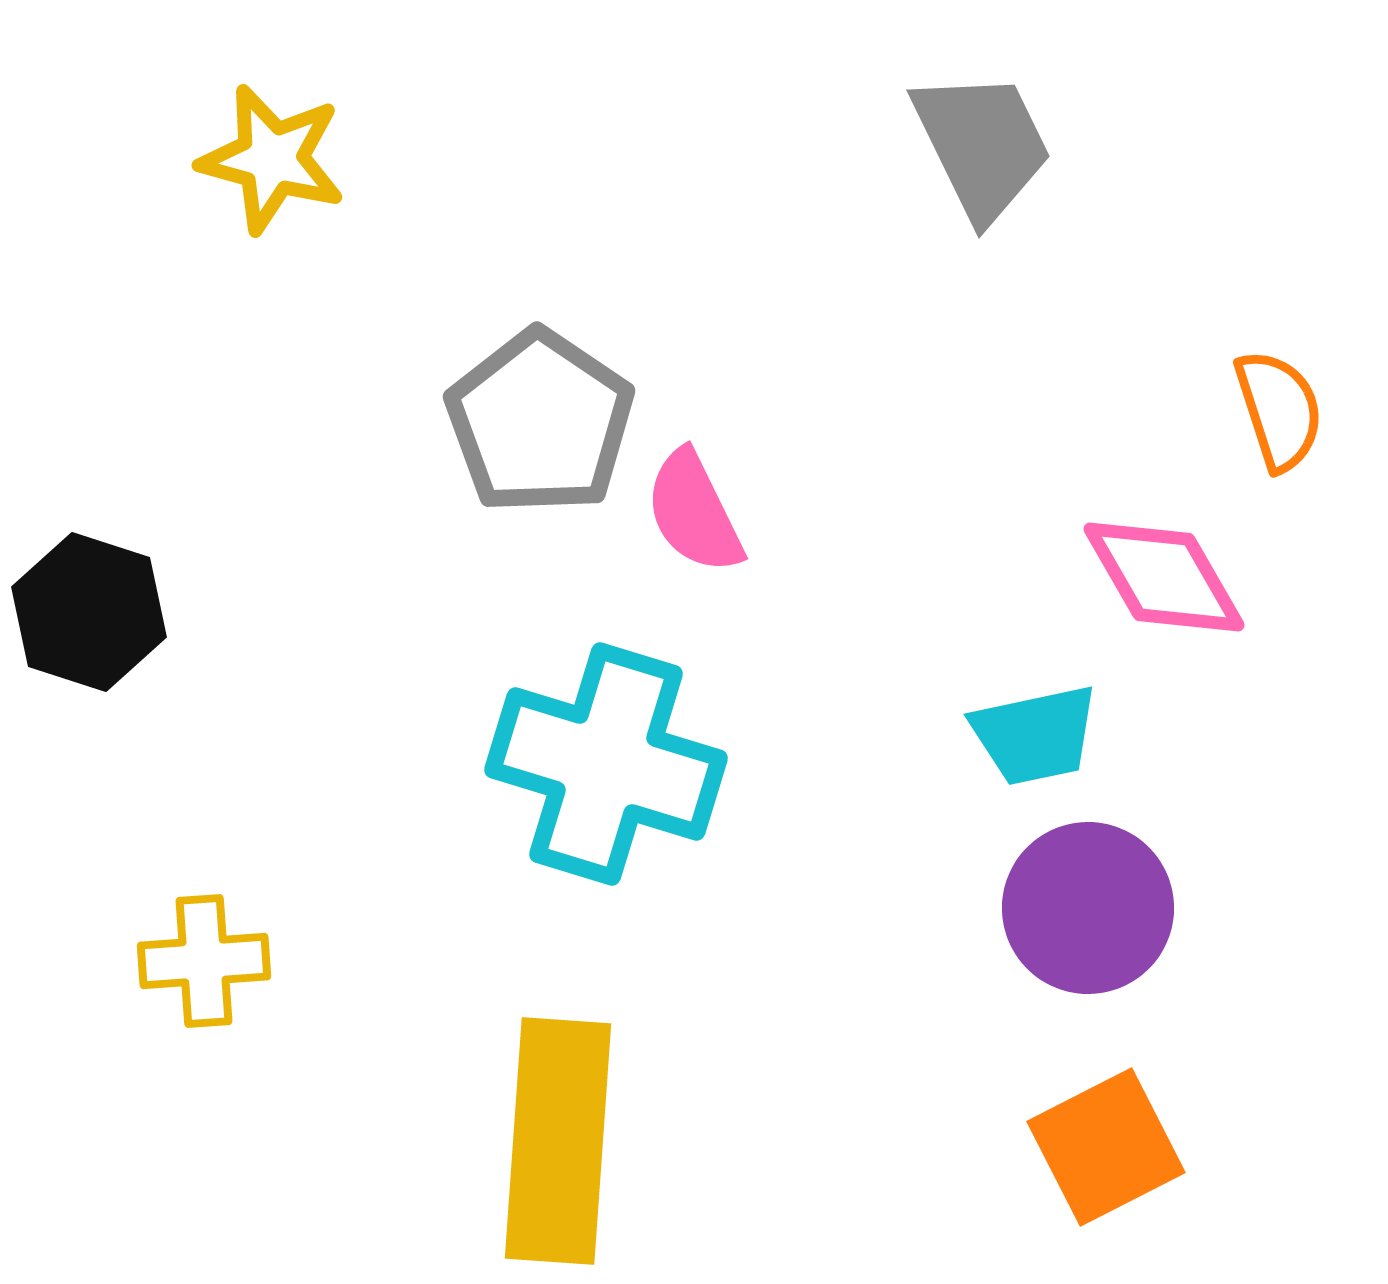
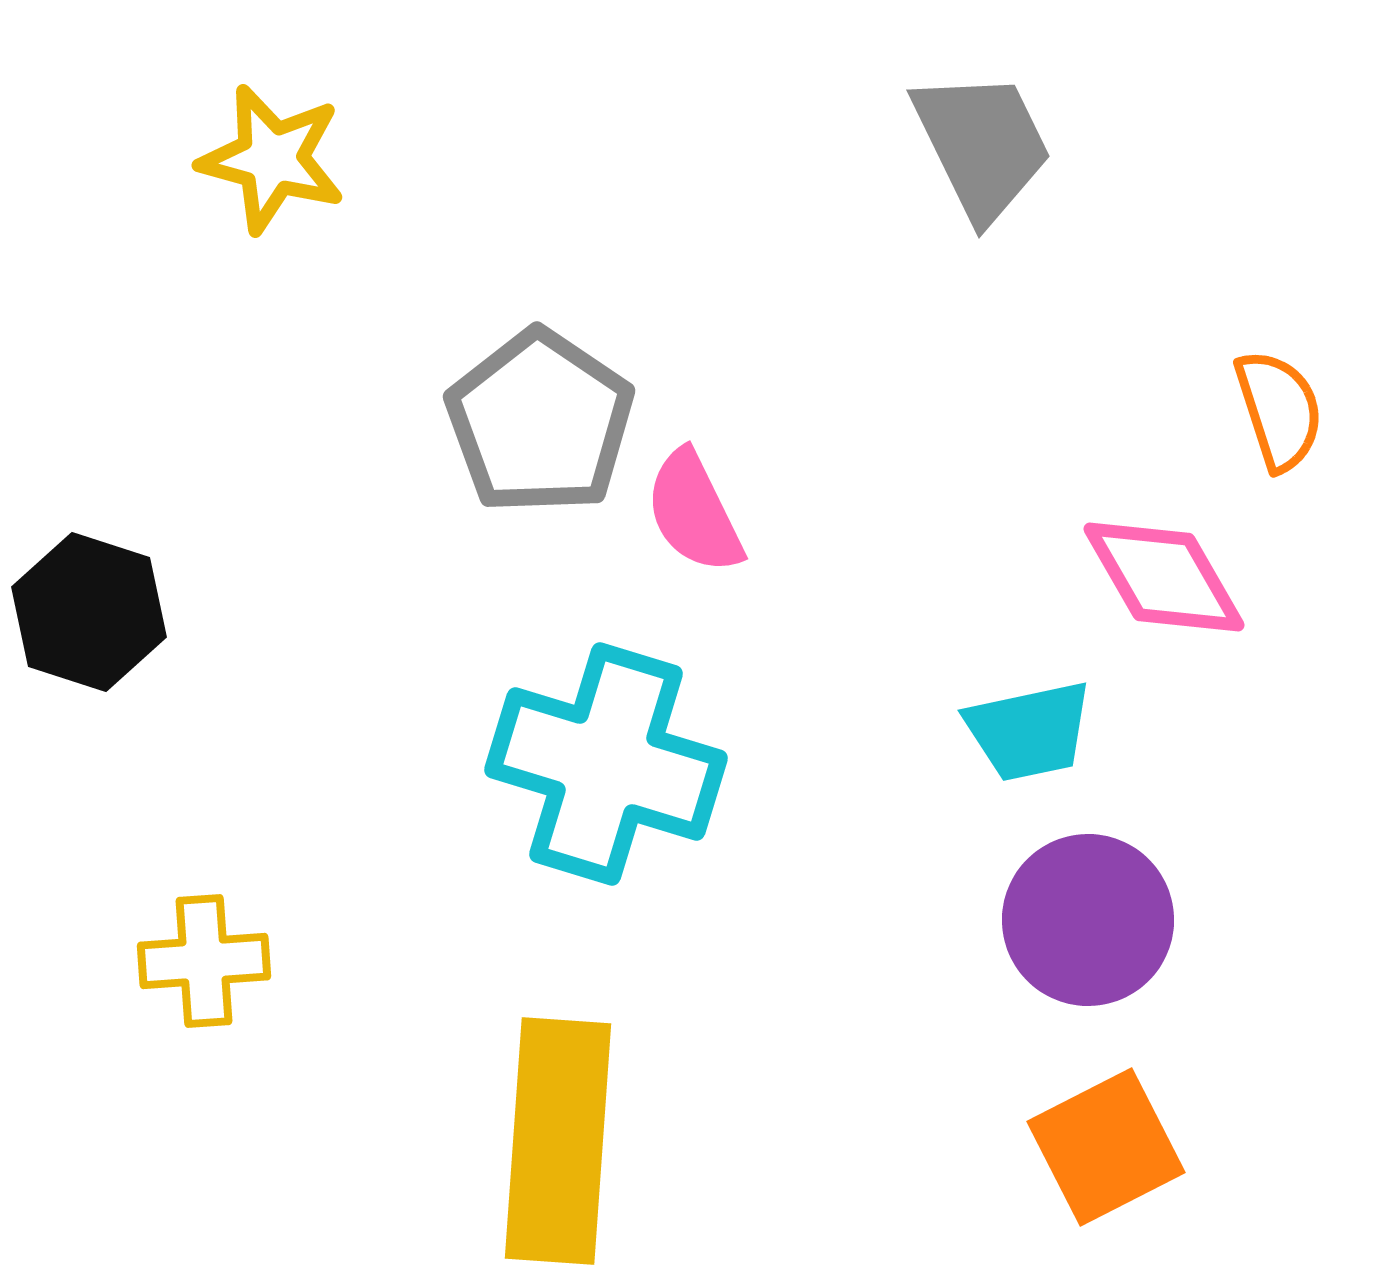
cyan trapezoid: moved 6 px left, 4 px up
purple circle: moved 12 px down
